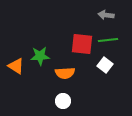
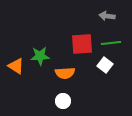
gray arrow: moved 1 px right, 1 px down
green line: moved 3 px right, 3 px down
red square: rotated 10 degrees counterclockwise
